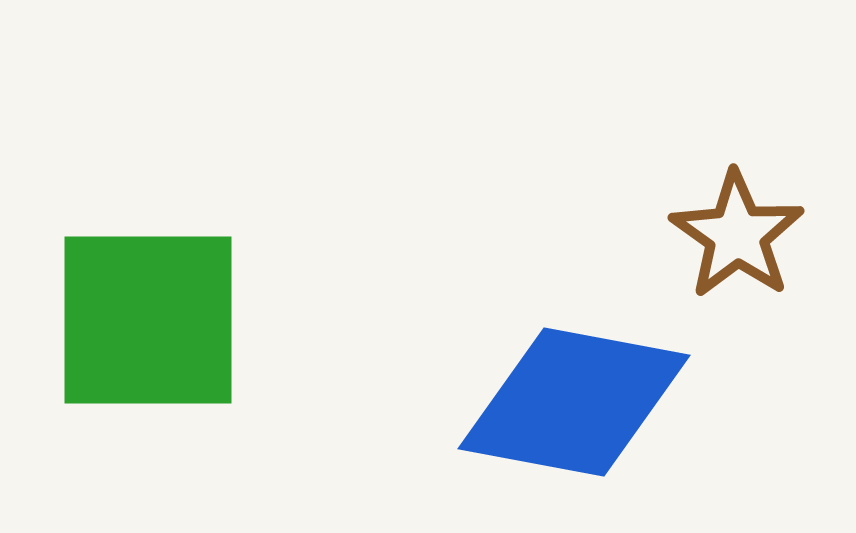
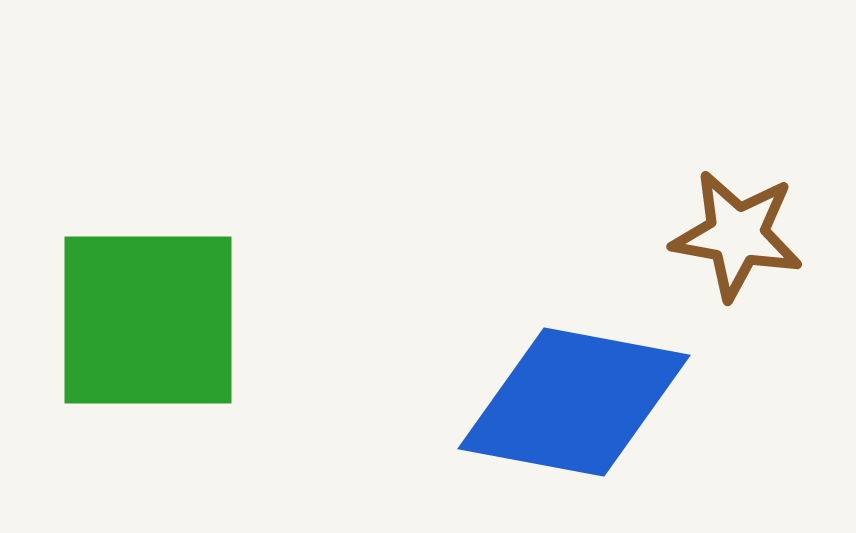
brown star: rotated 25 degrees counterclockwise
